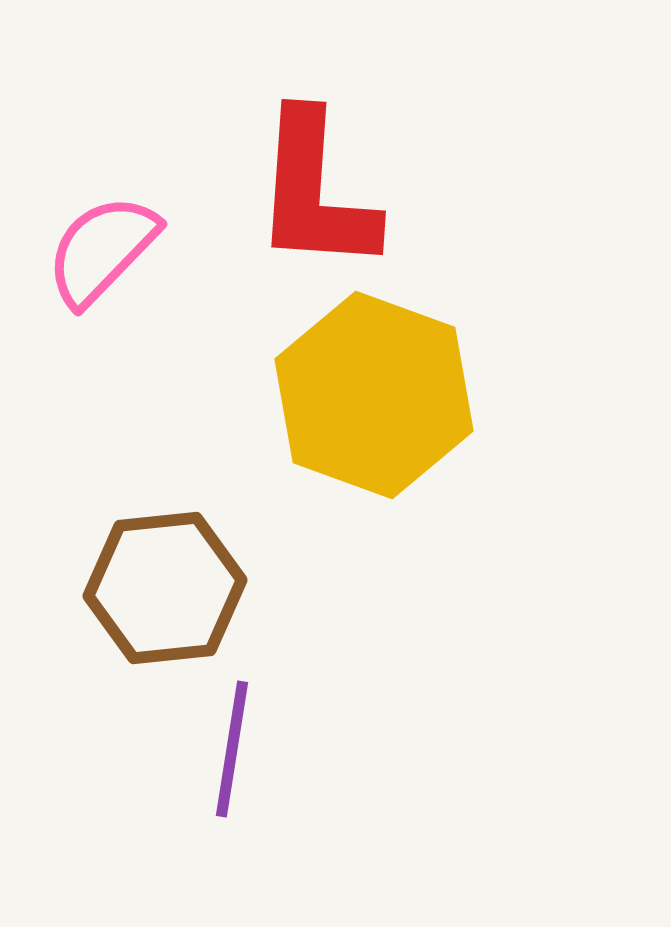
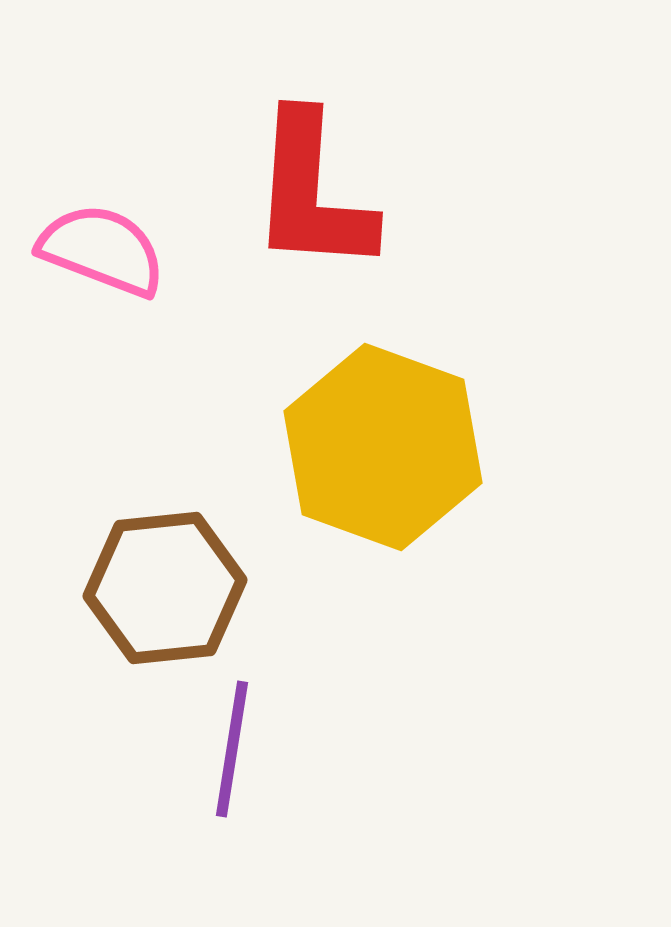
red L-shape: moved 3 px left, 1 px down
pink semicircle: rotated 67 degrees clockwise
yellow hexagon: moved 9 px right, 52 px down
